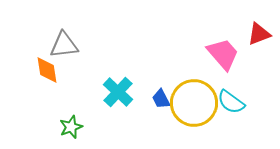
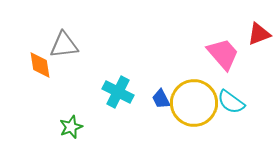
orange diamond: moved 7 px left, 5 px up
cyan cross: rotated 16 degrees counterclockwise
